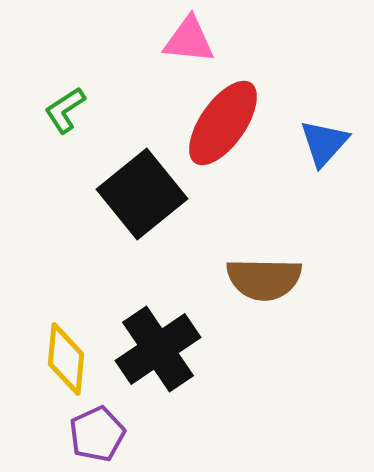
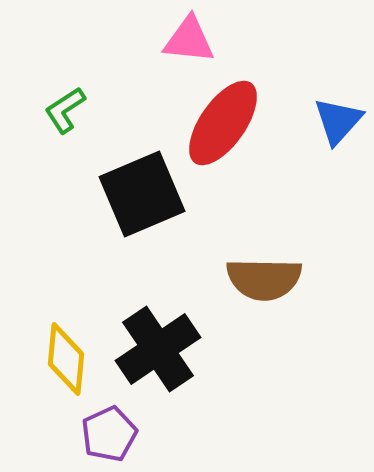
blue triangle: moved 14 px right, 22 px up
black square: rotated 16 degrees clockwise
purple pentagon: moved 12 px right
